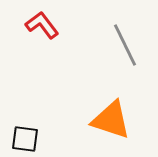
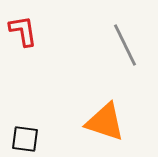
red L-shape: moved 19 px left, 6 px down; rotated 28 degrees clockwise
orange triangle: moved 6 px left, 2 px down
